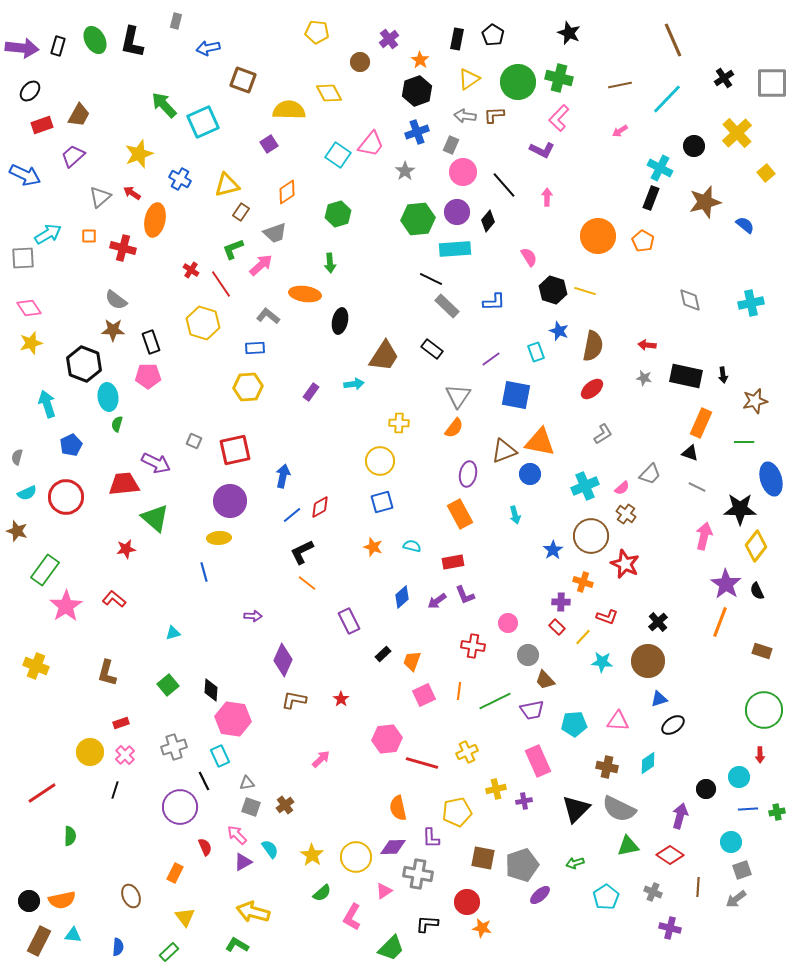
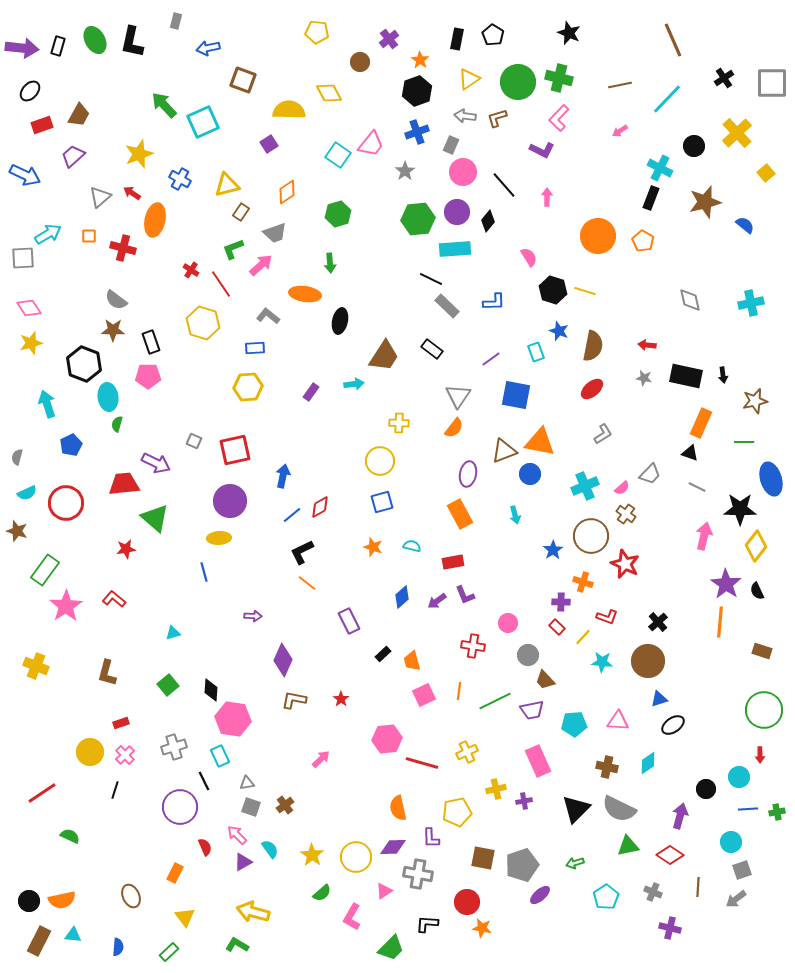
brown L-shape at (494, 115): moved 3 px right, 3 px down; rotated 15 degrees counterclockwise
red circle at (66, 497): moved 6 px down
orange line at (720, 622): rotated 16 degrees counterclockwise
orange trapezoid at (412, 661): rotated 35 degrees counterclockwise
green semicircle at (70, 836): rotated 66 degrees counterclockwise
